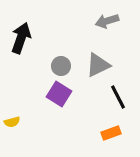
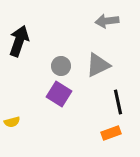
gray arrow: rotated 10 degrees clockwise
black arrow: moved 2 px left, 3 px down
black line: moved 5 px down; rotated 15 degrees clockwise
